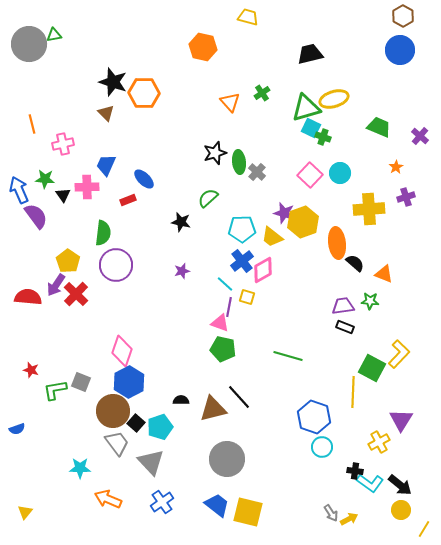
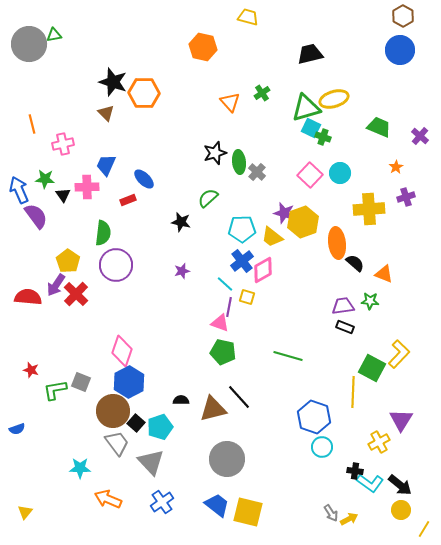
green pentagon at (223, 349): moved 3 px down
